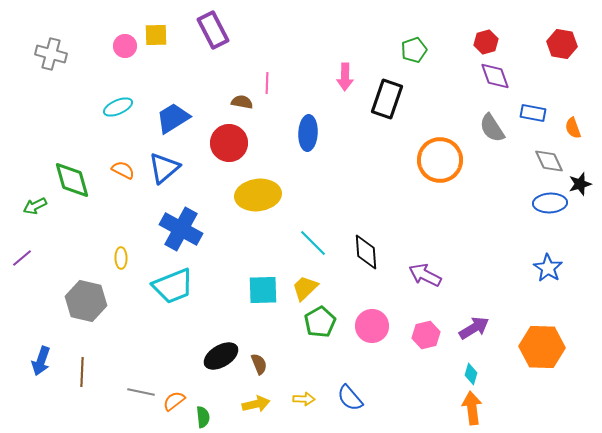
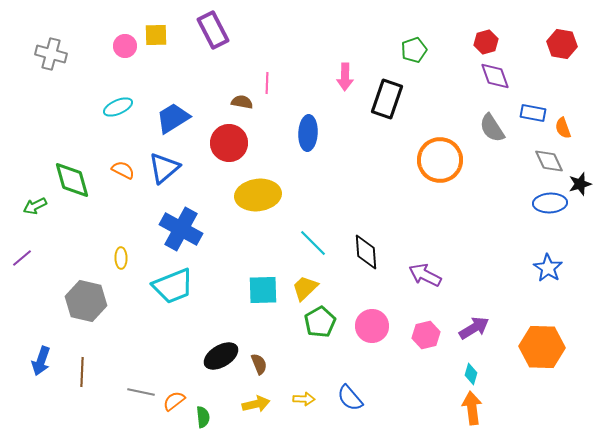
orange semicircle at (573, 128): moved 10 px left
